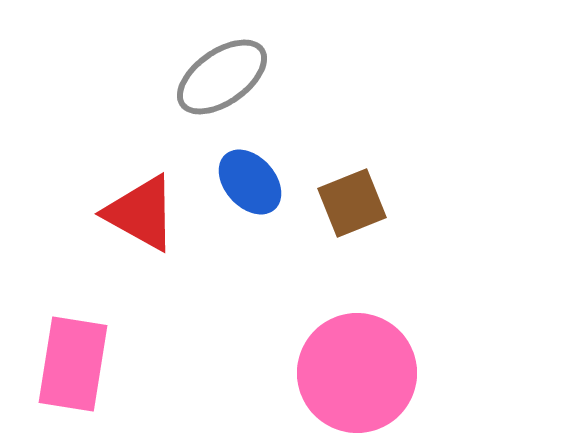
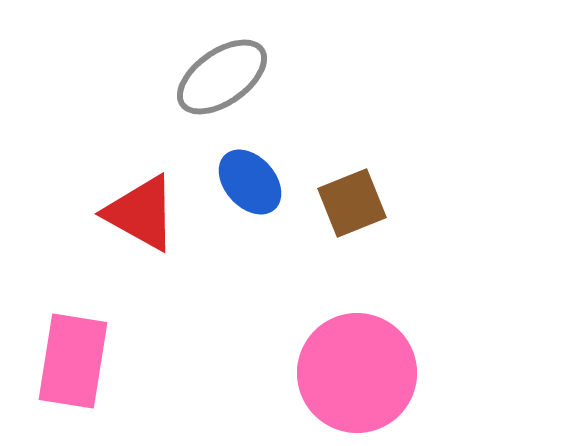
pink rectangle: moved 3 px up
